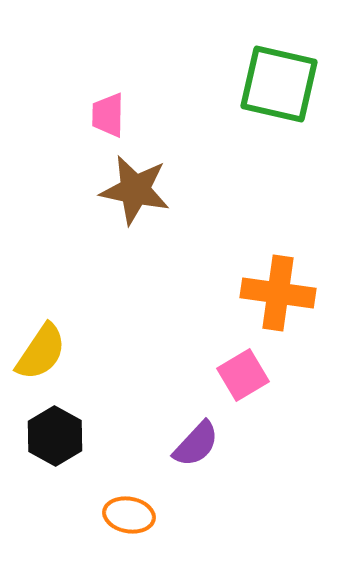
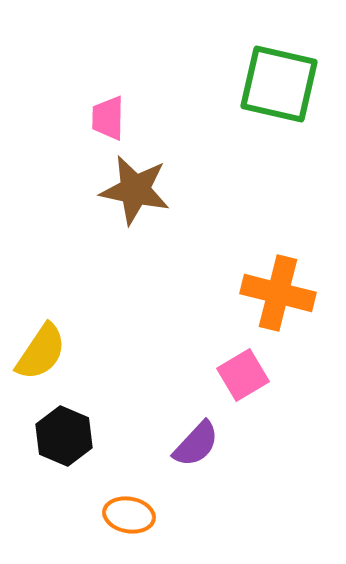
pink trapezoid: moved 3 px down
orange cross: rotated 6 degrees clockwise
black hexagon: moved 9 px right; rotated 6 degrees counterclockwise
